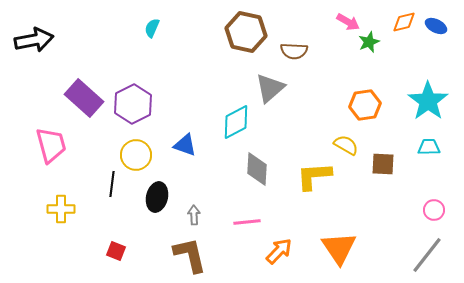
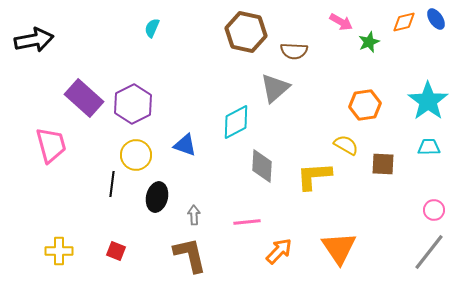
pink arrow: moved 7 px left
blue ellipse: moved 7 px up; rotated 30 degrees clockwise
gray triangle: moved 5 px right
gray diamond: moved 5 px right, 3 px up
yellow cross: moved 2 px left, 42 px down
gray line: moved 2 px right, 3 px up
